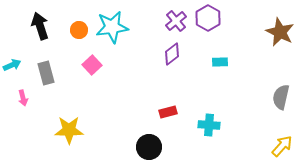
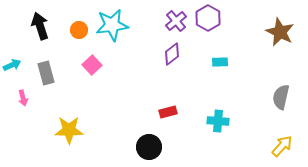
cyan star: moved 2 px up
cyan cross: moved 9 px right, 4 px up
